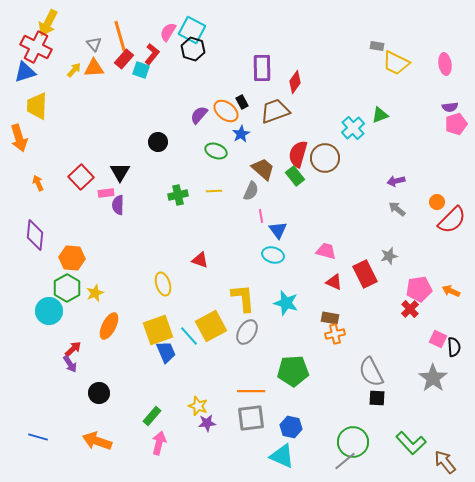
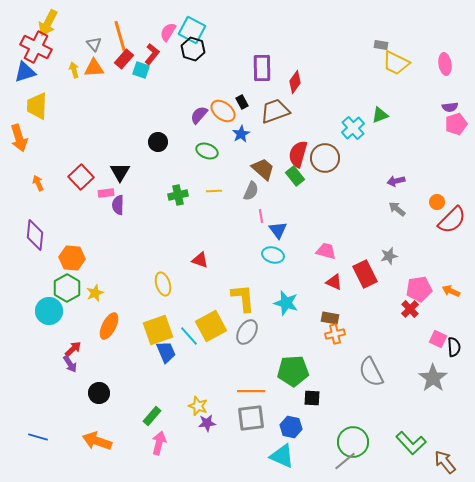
gray rectangle at (377, 46): moved 4 px right, 1 px up
yellow arrow at (74, 70): rotated 56 degrees counterclockwise
orange ellipse at (226, 111): moved 3 px left
green ellipse at (216, 151): moved 9 px left
black square at (377, 398): moved 65 px left
